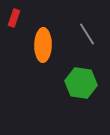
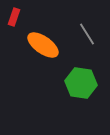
red rectangle: moved 1 px up
orange ellipse: rotated 56 degrees counterclockwise
